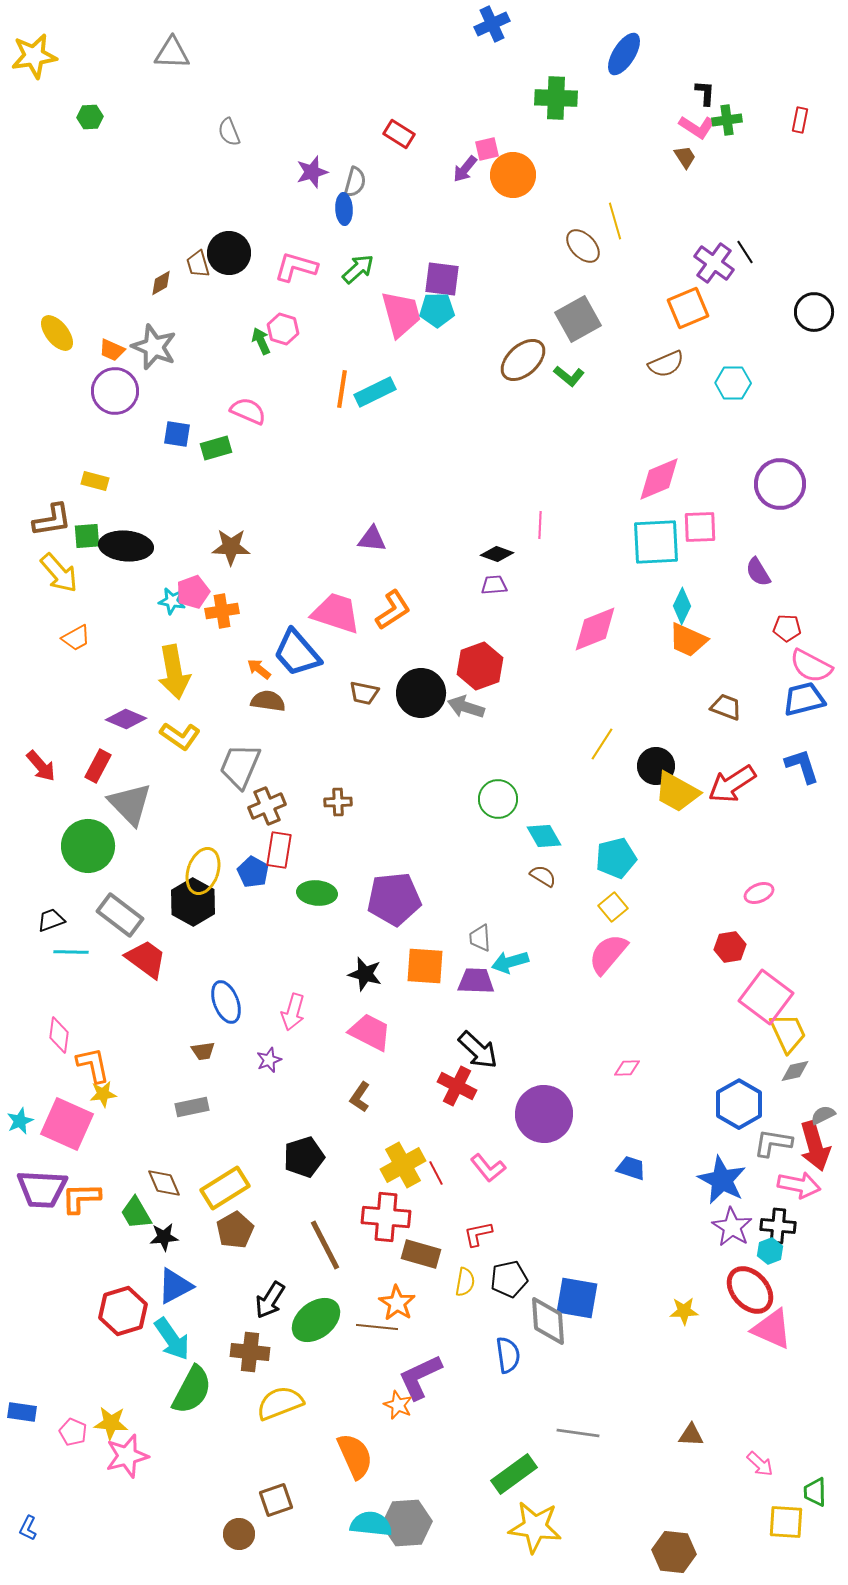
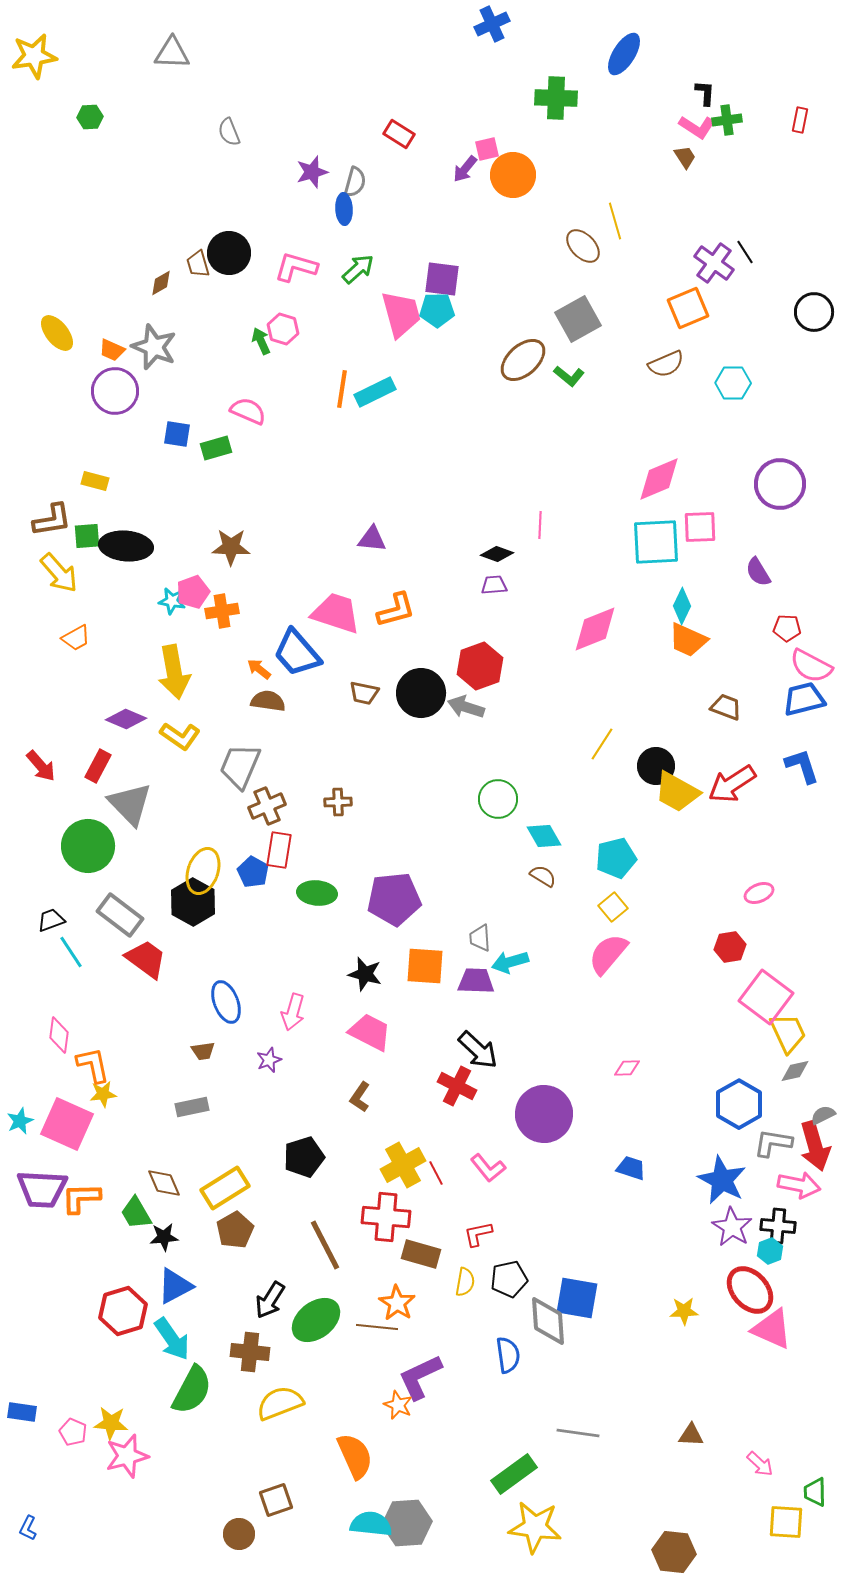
orange L-shape at (393, 610): moved 3 px right; rotated 18 degrees clockwise
cyan line at (71, 952): rotated 56 degrees clockwise
